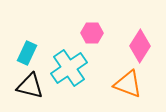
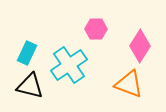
pink hexagon: moved 4 px right, 4 px up
cyan cross: moved 3 px up
orange triangle: moved 1 px right
